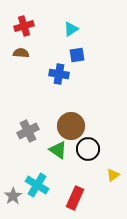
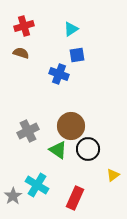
brown semicircle: rotated 14 degrees clockwise
blue cross: rotated 12 degrees clockwise
